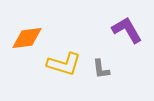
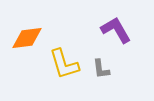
purple L-shape: moved 11 px left
yellow L-shape: rotated 56 degrees clockwise
